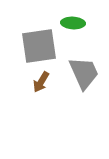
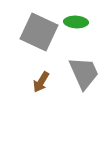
green ellipse: moved 3 px right, 1 px up
gray square: moved 14 px up; rotated 33 degrees clockwise
